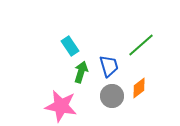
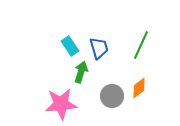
green line: rotated 24 degrees counterclockwise
blue trapezoid: moved 10 px left, 18 px up
pink star: moved 2 px up; rotated 16 degrees counterclockwise
